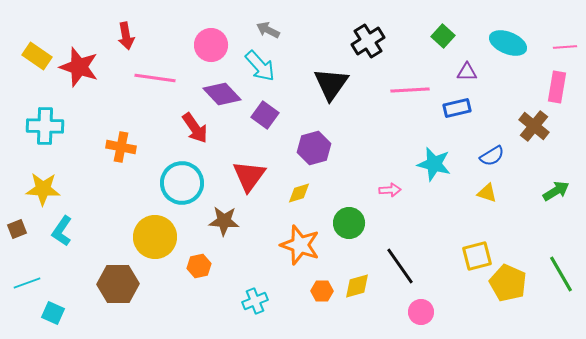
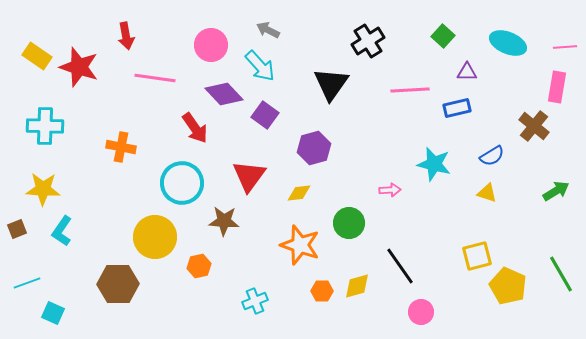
purple diamond at (222, 94): moved 2 px right
yellow diamond at (299, 193): rotated 10 degrees clockwise
yellow pentagon at (508, 283): moved 3 px down
